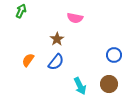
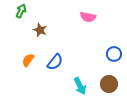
pink semicircle: moved 13 px right, 1 px up
brown star: moved 17 px left, 9 px up; rotated 16 degrees counterclockwise
blue circle: moved 1 px up
blue semicircle: moved 1 px left
